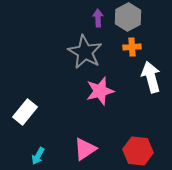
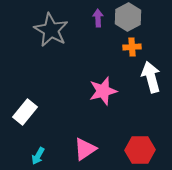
gray star: moved 34 px left, 22 px up
pink star: moved 3 px right
red hexagon: moved 2 px right, 1 px up; rotated 8 degrees counterclockwise
